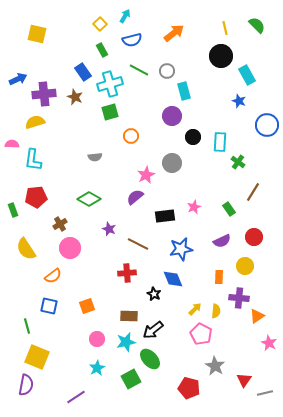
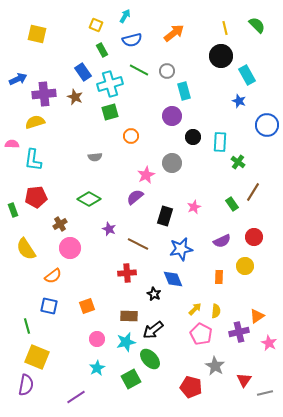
yellow square at (100, 24): moved 4 px left, 1 px down; rotated 24 degrees counterclockwise
green rectangle at (229, 209): moved 3 px right, 5 px up
black rectangle at (165, 216): rotated 66 degrees counterclockwise
purple cross at (239, 298): moved 34 px down; rotated 18 degrees counterclockwise
red pentagon at (189, 388): moved 2 px right, 1 px up
